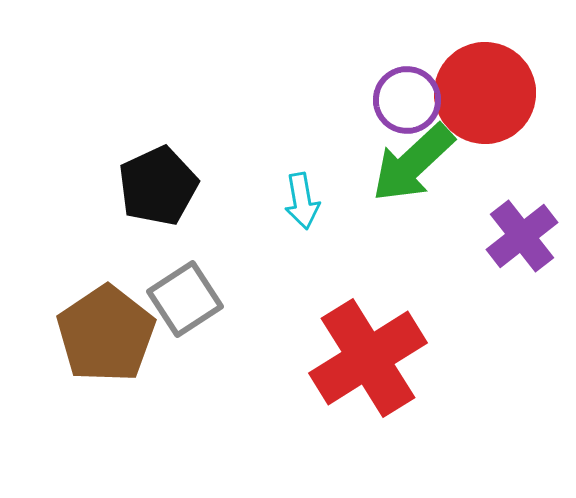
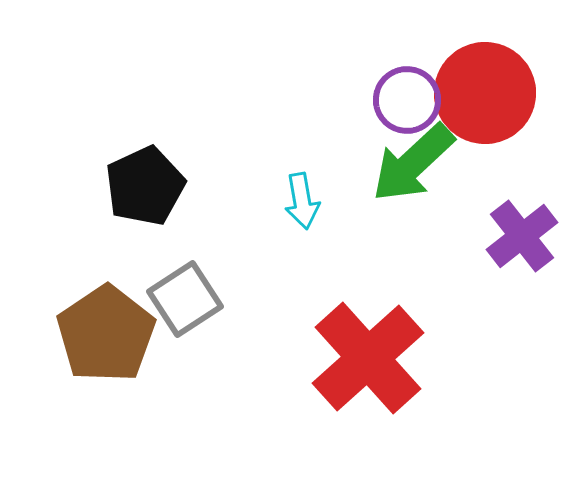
black pentagon: moved 13 px left
red cross: rotated 10 degrees counterclockwise
